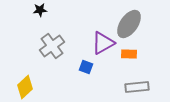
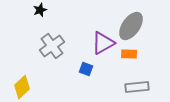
black star: rotated 16 degrees counterclockwise
gray ellipse: moved 2 px right, 2 px down
blue square: moved 2 px down
yellow diamond: moved 3 px left
